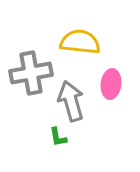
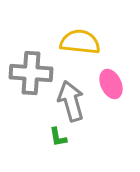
gray cross: rotated 15 degrees clockwise
pink ellipse: rotated 32 degrees counterclockwise
